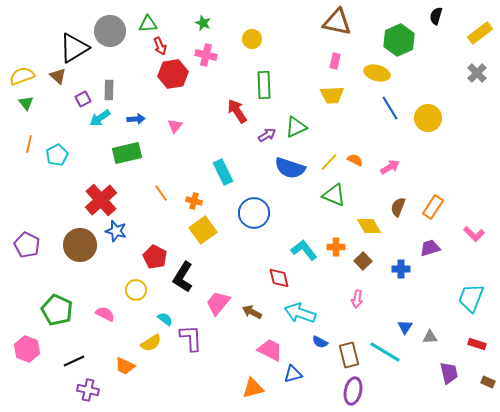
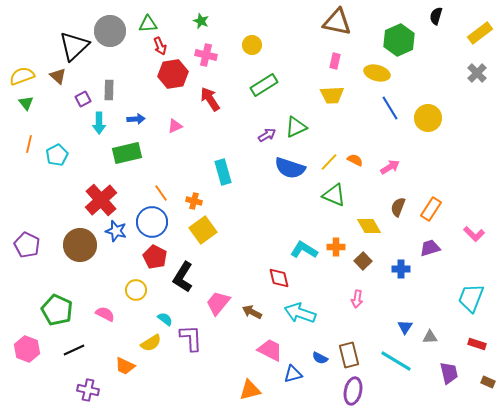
green star at (203, 23): moved 2 px left, 2 px up
yellow circle at (252, 39): moved 6 px down
black triangle at (74, 48): moved 2 px up; rotated 12 degrees counterclockwise
green rectangle at (264, 85): rotated 60 degrees clockwise
red arrow at (237, 111): moved 27 px left, 12 px up
cyan arrow at (100, 118): moved 1 px left, 5 px down; rotated 55 degrees counterclockwise
pink triangle at (175, 126): rotated 28 degrees clockwise
cyan rectangle at (223, 172): rotated 10 degrees clockwise
orange rectangle at (433, 207): moved 2 px left, 2 px down
blue circle at (254, 213): moved 102 px left, 9 px down
cyan L-shape at (304, 250): rotated 20 degrees counterclockwise
blue semicircle at (320, 342): moved 16 px down
cyan line at (385, 352): moved 11 px right, 9 px down
black line at (74, 361): moved 11 px up
orange triangle at (253, 388): moved 3 px left, 2 px down
